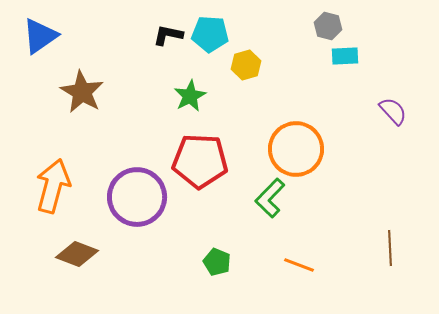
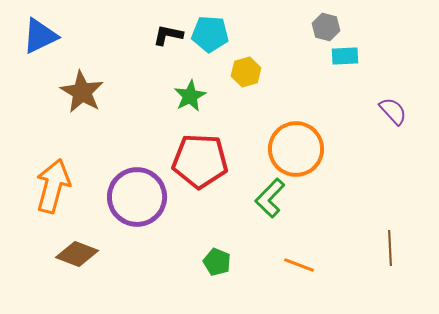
gray hexagon: moved 2 px left, 1 px down
blue triangle: rotated 9 degrees clockwise
yellow hexagon: moved 7 px down
